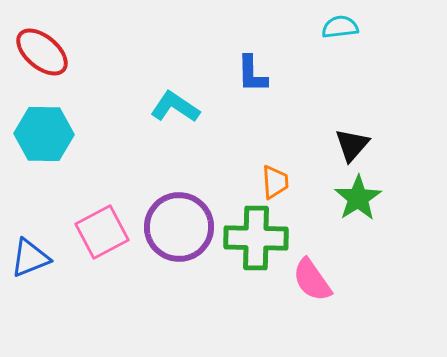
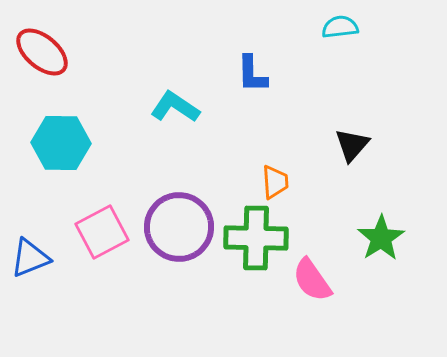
cyan hexagon: moved 17 px right, 9 px down
green star: moved 23 px right, 40 px down
